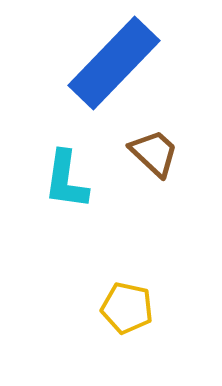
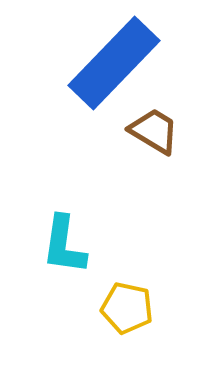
brown trapezoid: moved 22 px up; rotated 12 degrees counterclockwise
cyan L-shape: moved 2 px left, 65 px down
